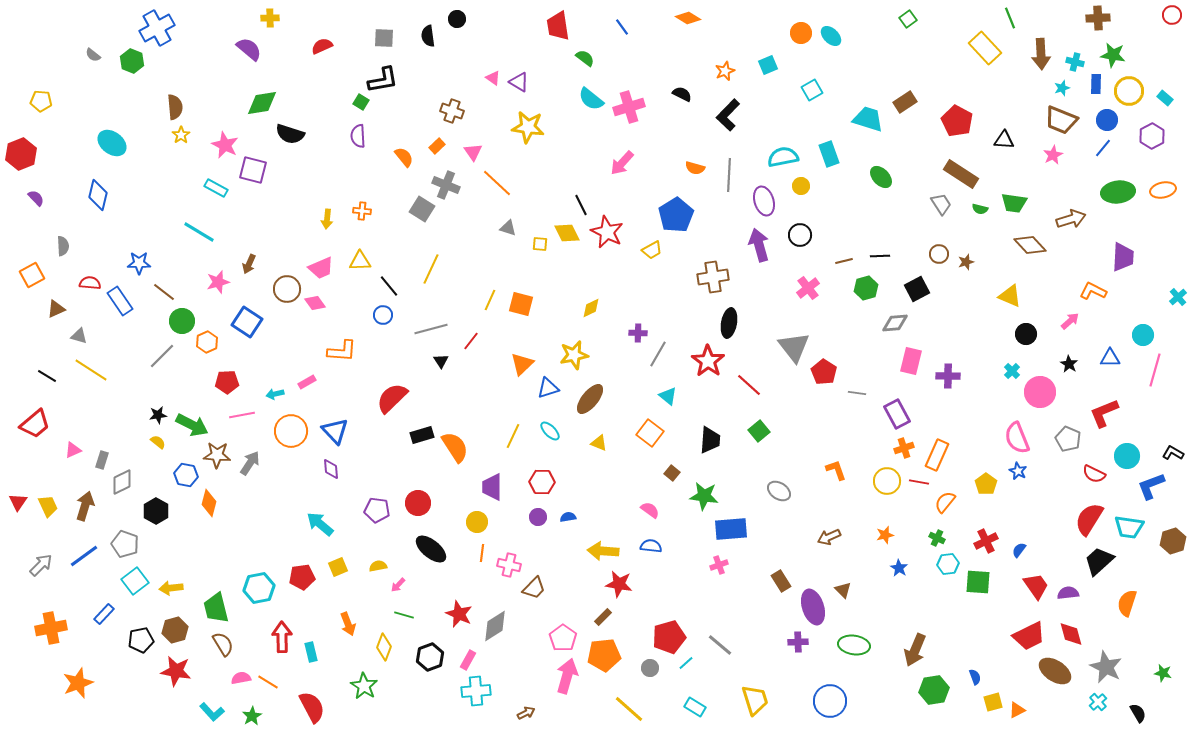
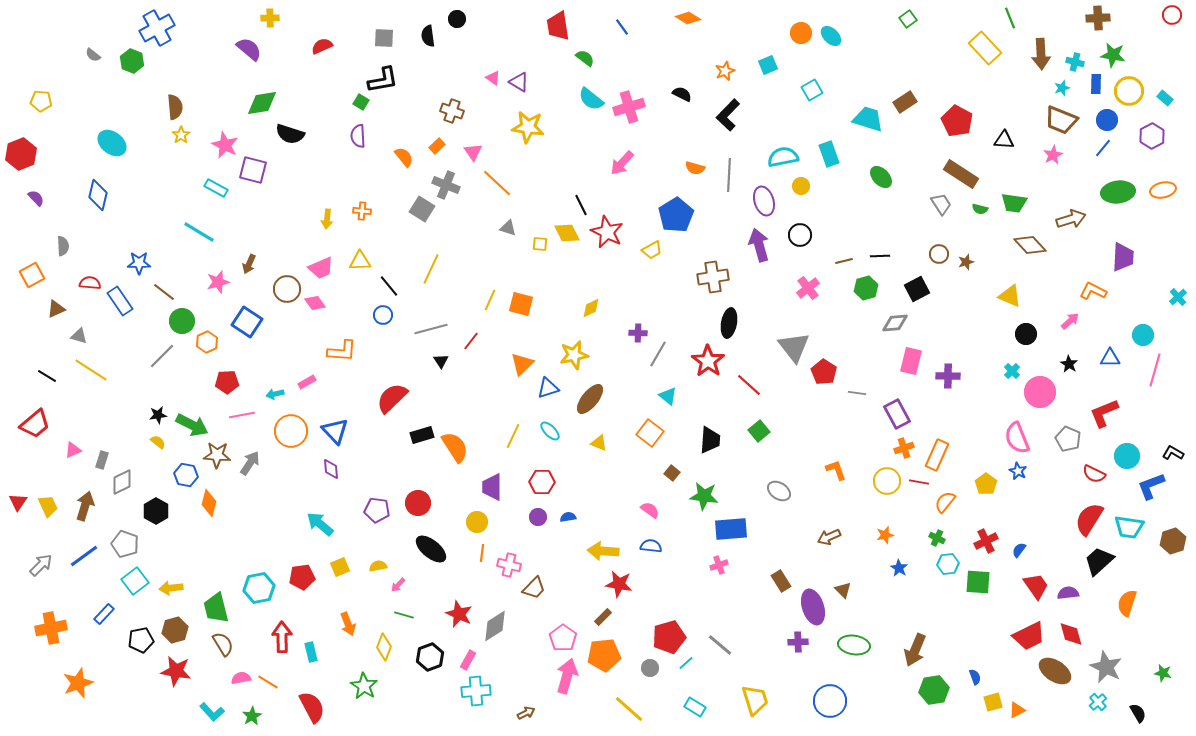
yellow square at (338, 567): moved 2 px right
